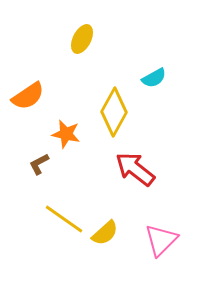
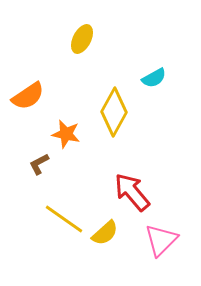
red arrow: moved 3 px left, 23 px down; rotated 12 degrees clockwise
